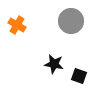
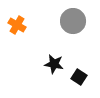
gray circle: moved 2 px right
black square: moved 1 px down; rotated 14 degrees clockwise
